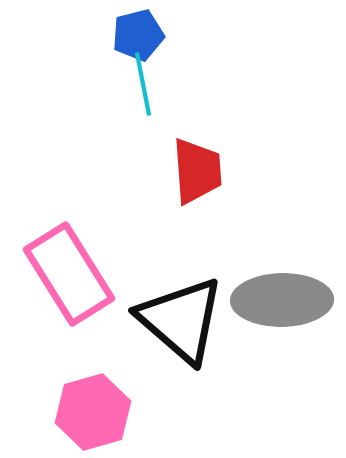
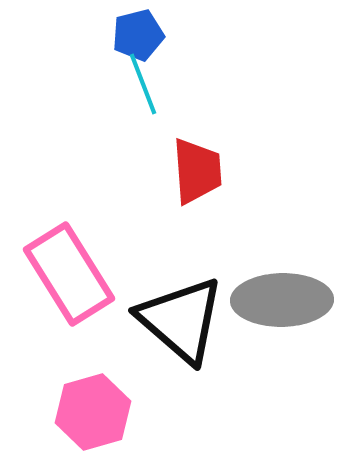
cyan line: rotated 10 degrees counterclockwise
